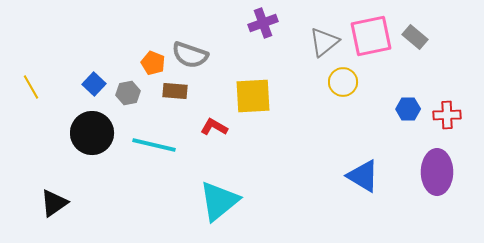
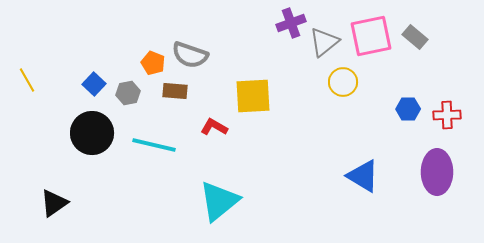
purple cross: moved 28 px right
yellow line: moved 4 px left, 7 px up
